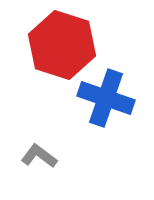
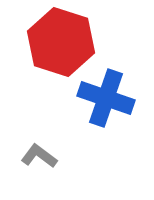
red hexagon: moved 1 px left, 3 px up
